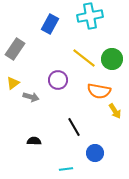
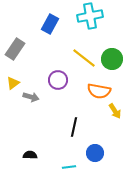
black line: rotated 42 degrees clockwise
black semicircle: moved 4 px left, 14 px down
cyan line: moved 3 px right, 2 px up
